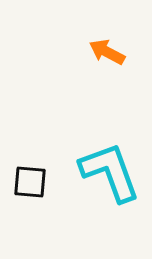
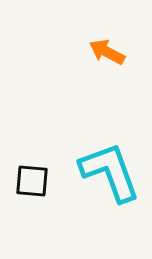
black square: moved 2 px right, 1 px up
